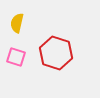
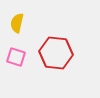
red hexagon: rotated 12 degrees counterclockwise
